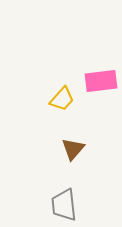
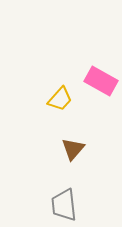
pink rectangle: rotated 36 degrees clockwise
yellow trapezoid: moved 2 px left
